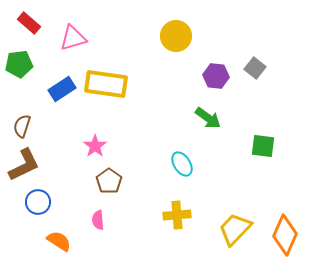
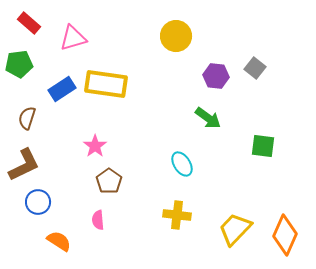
brown semicircle: moved 5 px right, 8 px up
yellow cross: rotated 12 degrees clockwise
